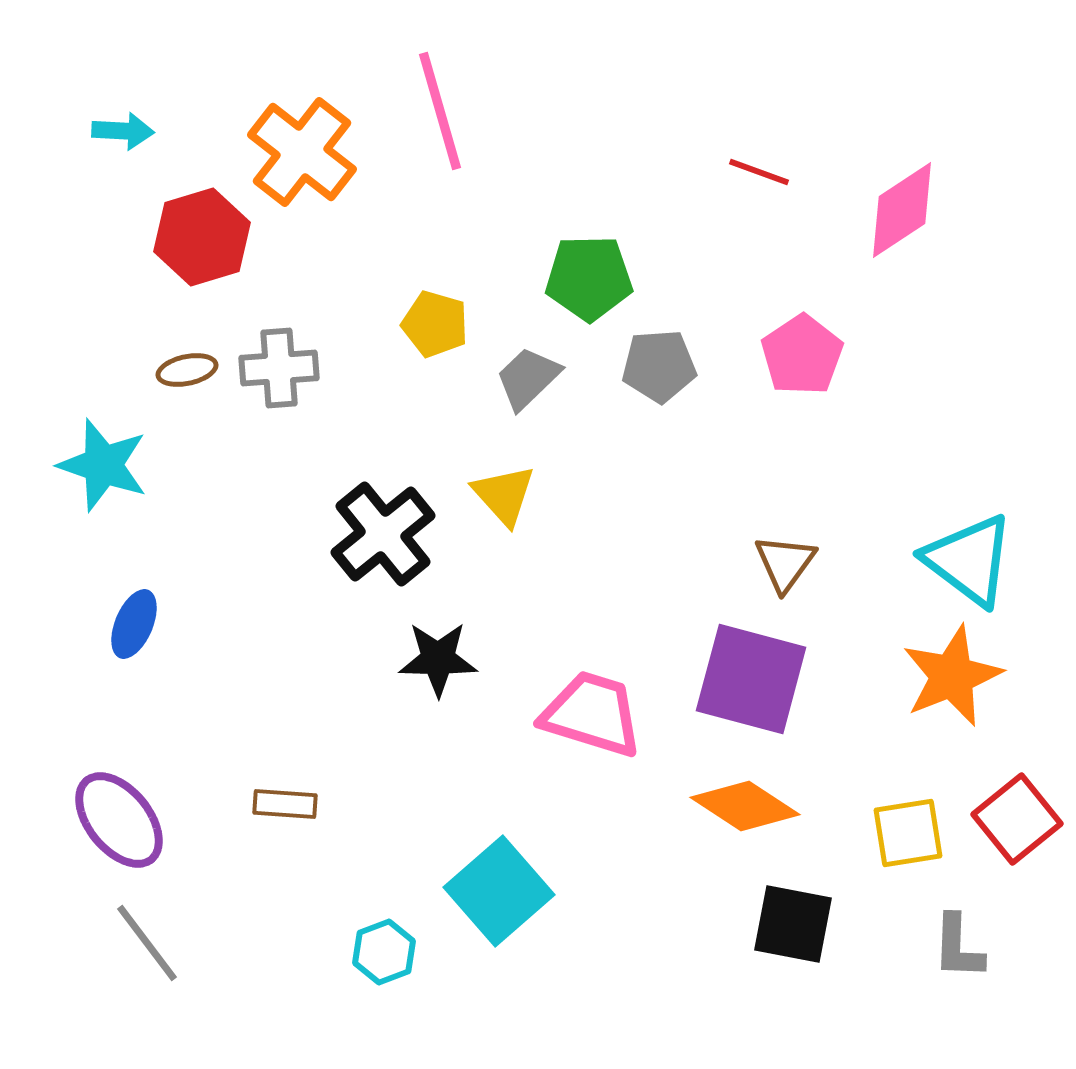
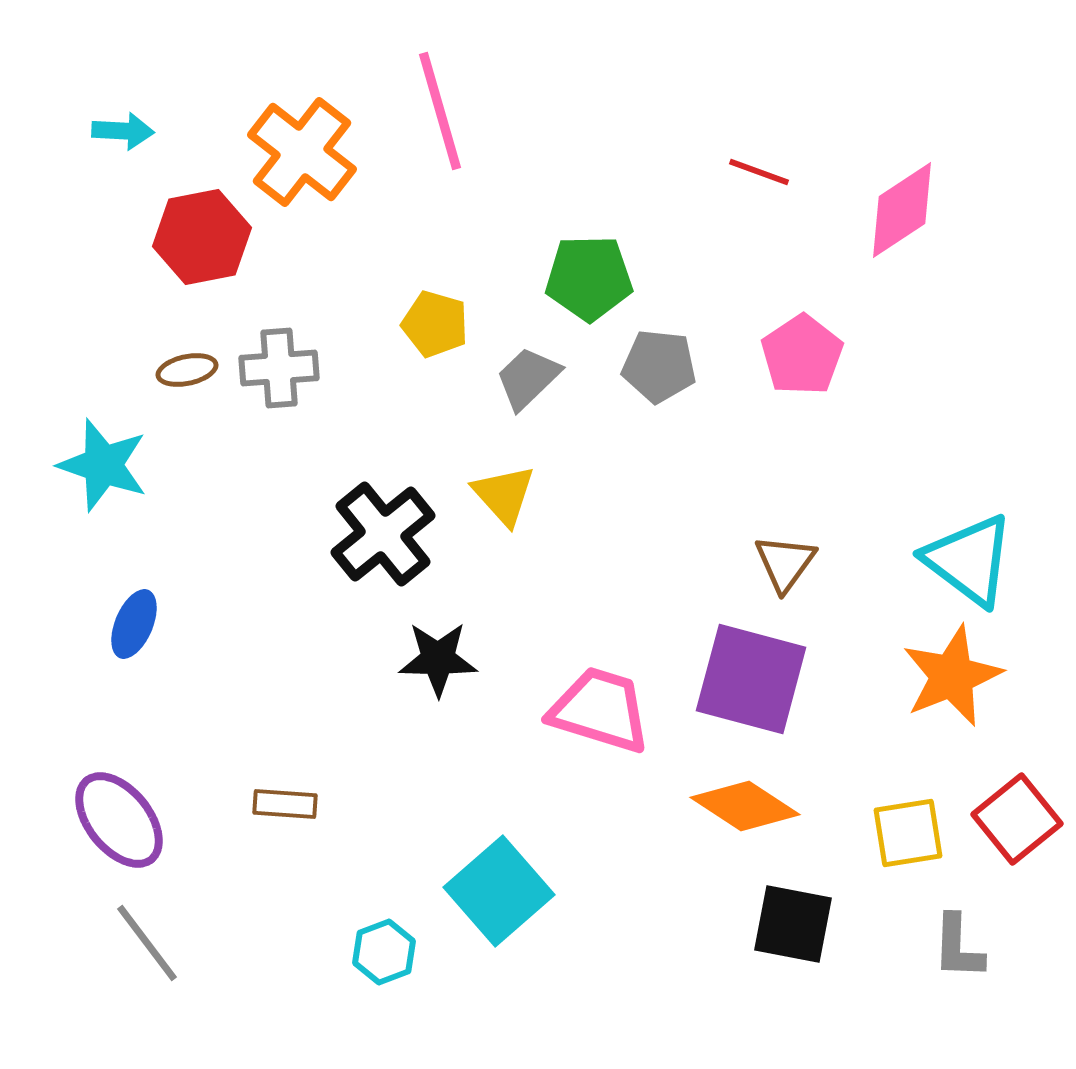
red hexagon: rotated 6 degrees clockwise
gray pentagon: rotated 10 degrees clockwise
pink trapezoid: moved 8 px right, 4 px up
